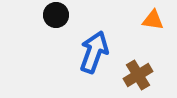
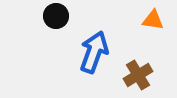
black circle: moved 1 px down
